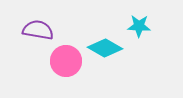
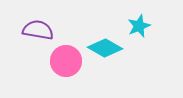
cyan star: rotated 25 degrees counterclockwise
